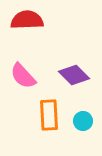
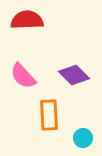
cyan circle: moved 17 px down
